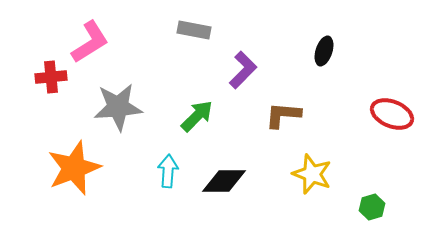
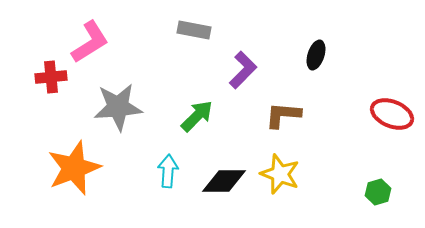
black ellipse: moved 8 px left, 4 px down
yellow star: moved 32 px left
green hexagon: moved 6 px right, 15 px up
